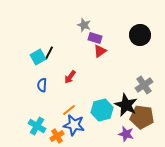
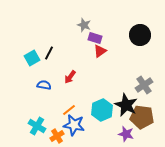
cyan square: moved 6 px left, 1 px down
blue semicircle: moved 2 px right; rotated 96 degrees clockwise
cyan hexagon: rotated 10 degrees counterclockwise
